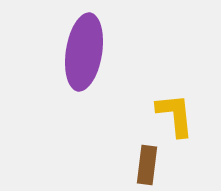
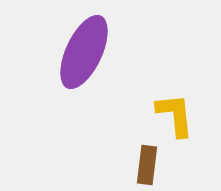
purple ellipse: rotated 16 degrees clockwise
